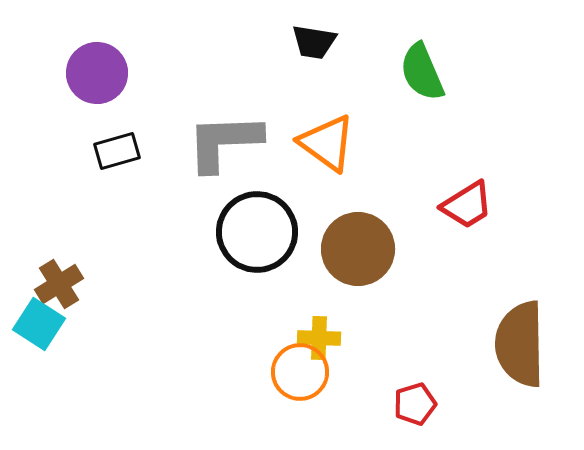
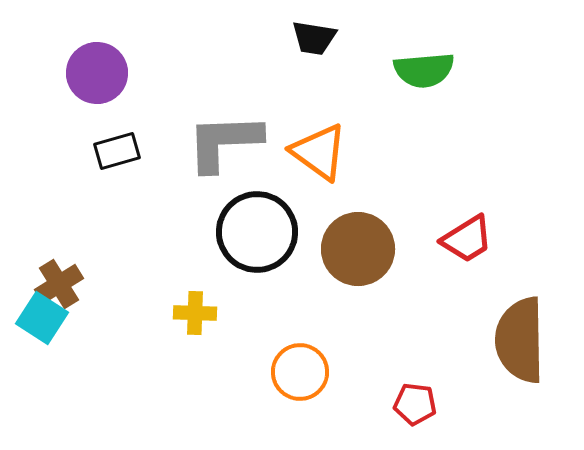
black trapezoid: moved 4 px up
green semicircle: moved 2 px right, 2 px up; rotated 72 degrees counterclockwise
orange triangle: moved 8 px left, 9 px down
red trapezoid: moved 34 px down
cyan square: moved 3 px right, 6 px up
yellow cross: moved 124 px left, 25 px up
brown semicircle: moved 4 px up
red pentagon: rotated 24 degrees clockwise
